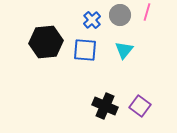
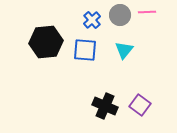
pink line: rotated 72 degrees clockwise
purple square: moved 1 px up
